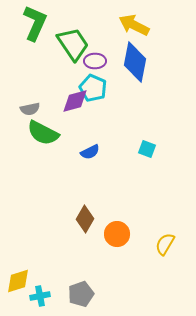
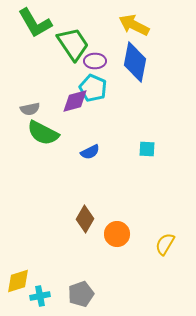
green L-shape: rotated 126 degrees clockwise
cyan square: rotated 18 degrees counterclockwise
